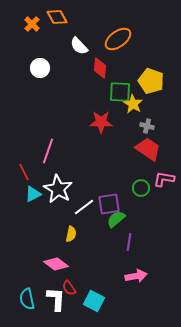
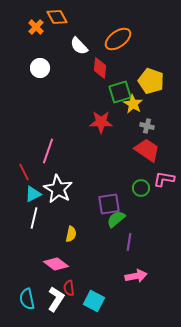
orange cross: moved 4 px right, 3 px down
green square: rotated 20 degrees counterclockwise
red trapezoid: moved 1 px left, 1 px down
white line: moved 50 px left, 11 px down; rotated 40 degrees counterclockwise
red semicircle: rotated 28 degrees clockwise
white L-shape: rotated 30 degrees clockwise
